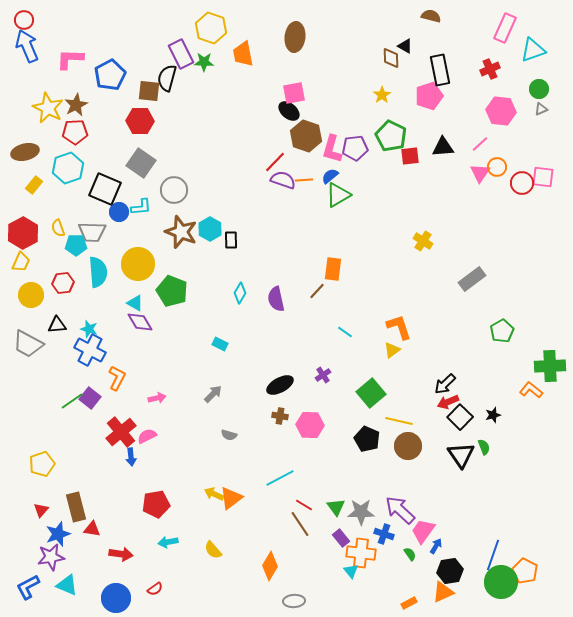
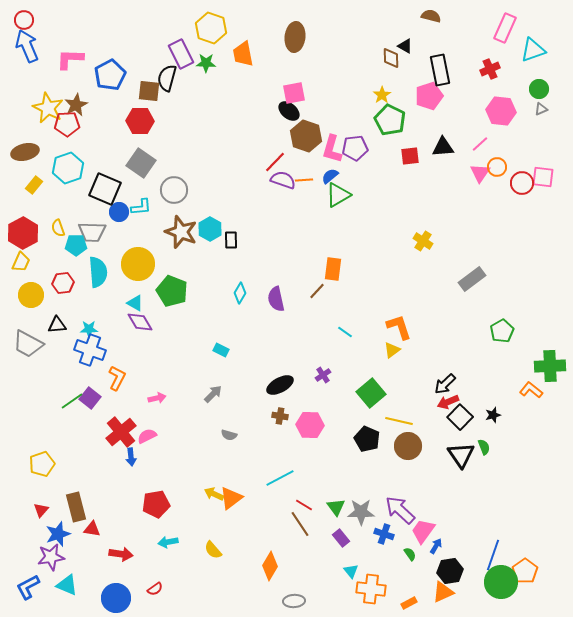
green star at (204, 62): moved 2 px right, 1 px down
red pentagon at (75, 132): moved 8 px left, 8 px up
green pentagon at (391, 136): moved 1 px left, 16 px up
cyan star at (89, 329): rotated 18 degrees counterclockwise
cyan rectangle at (220, 344): moved 1 px right, 6 px down
blue cross at (90, 350): rotated 8 degrees counterclockwise
orange cross at (361, 553): moved 10 px right, 36 px down
orange pentagon at (525, 571): rotated 10 degrees clockwise
